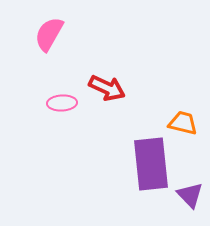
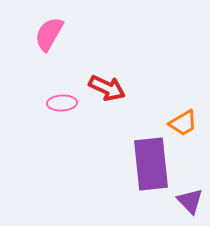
orange trapezoid: rotated 136 degrees clockwise
purple triangle: moved 6 px down
